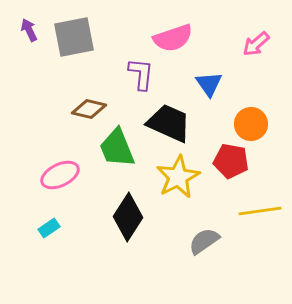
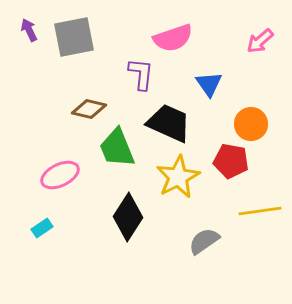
pink arrow: moved 4 px right, 3 px up
cyan rectangle: moved 7 px left
